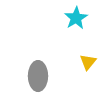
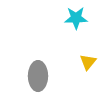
cyan star: rotated 30 degrees clockwise
